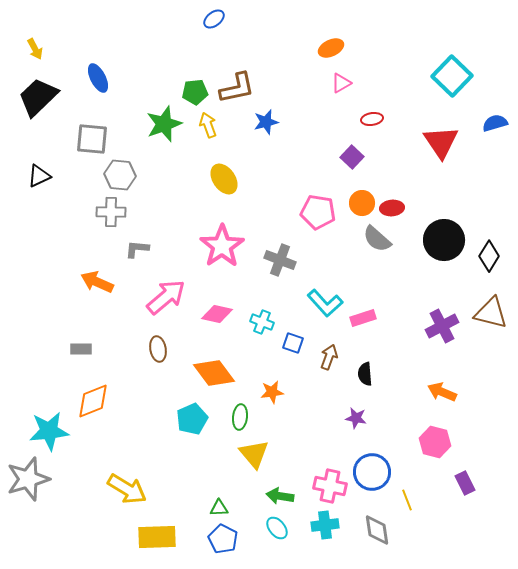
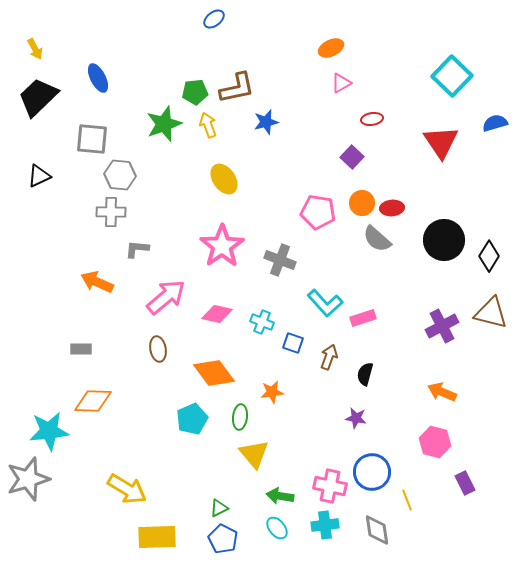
black semicircle at (365, 374): rotated 20 degrees clockwise
orange diamond at (93, 401): rotated 24 degrees clockwise
green triangle at (219, 508): rotated 24 degrees counterclockwise
